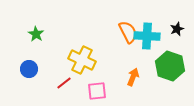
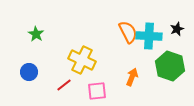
cyan cross: moved 2 px right
blue circle: moved 3 px down
orange arrow: moved 1 px left
red line: moved 2 px down
